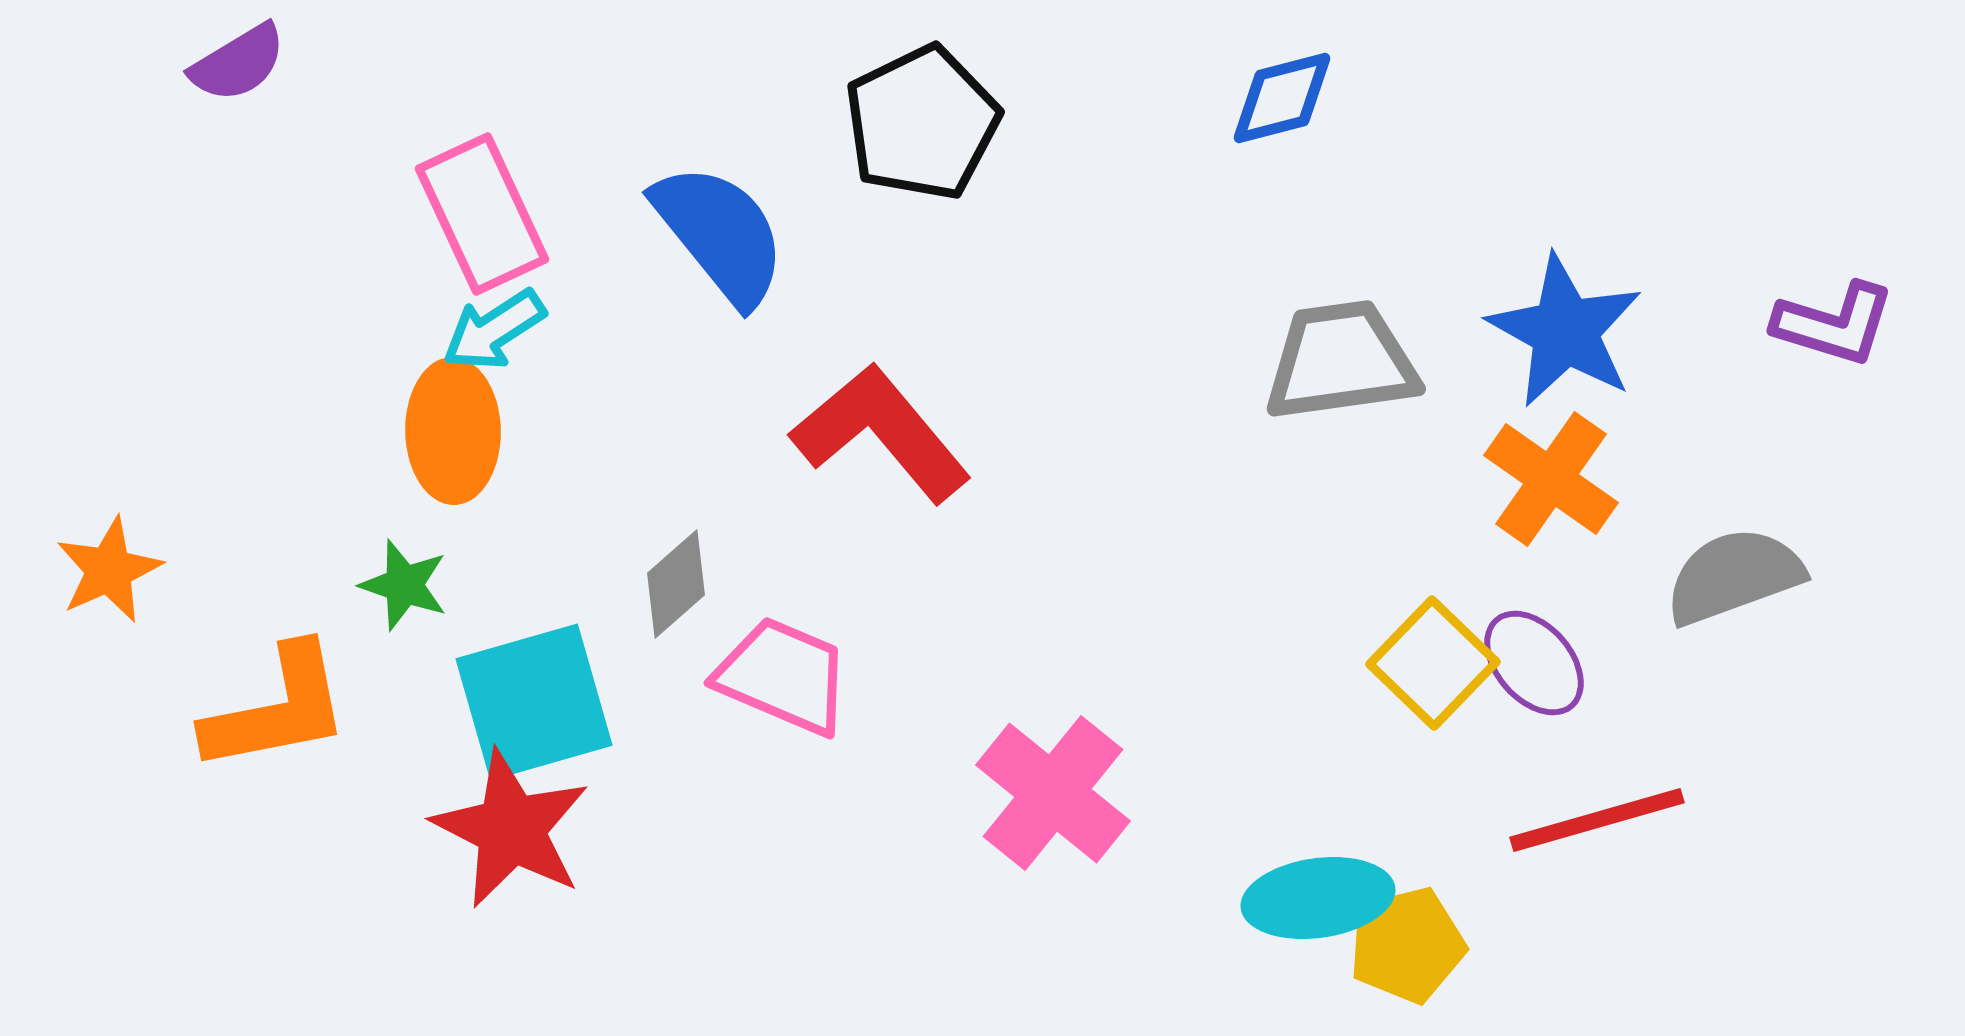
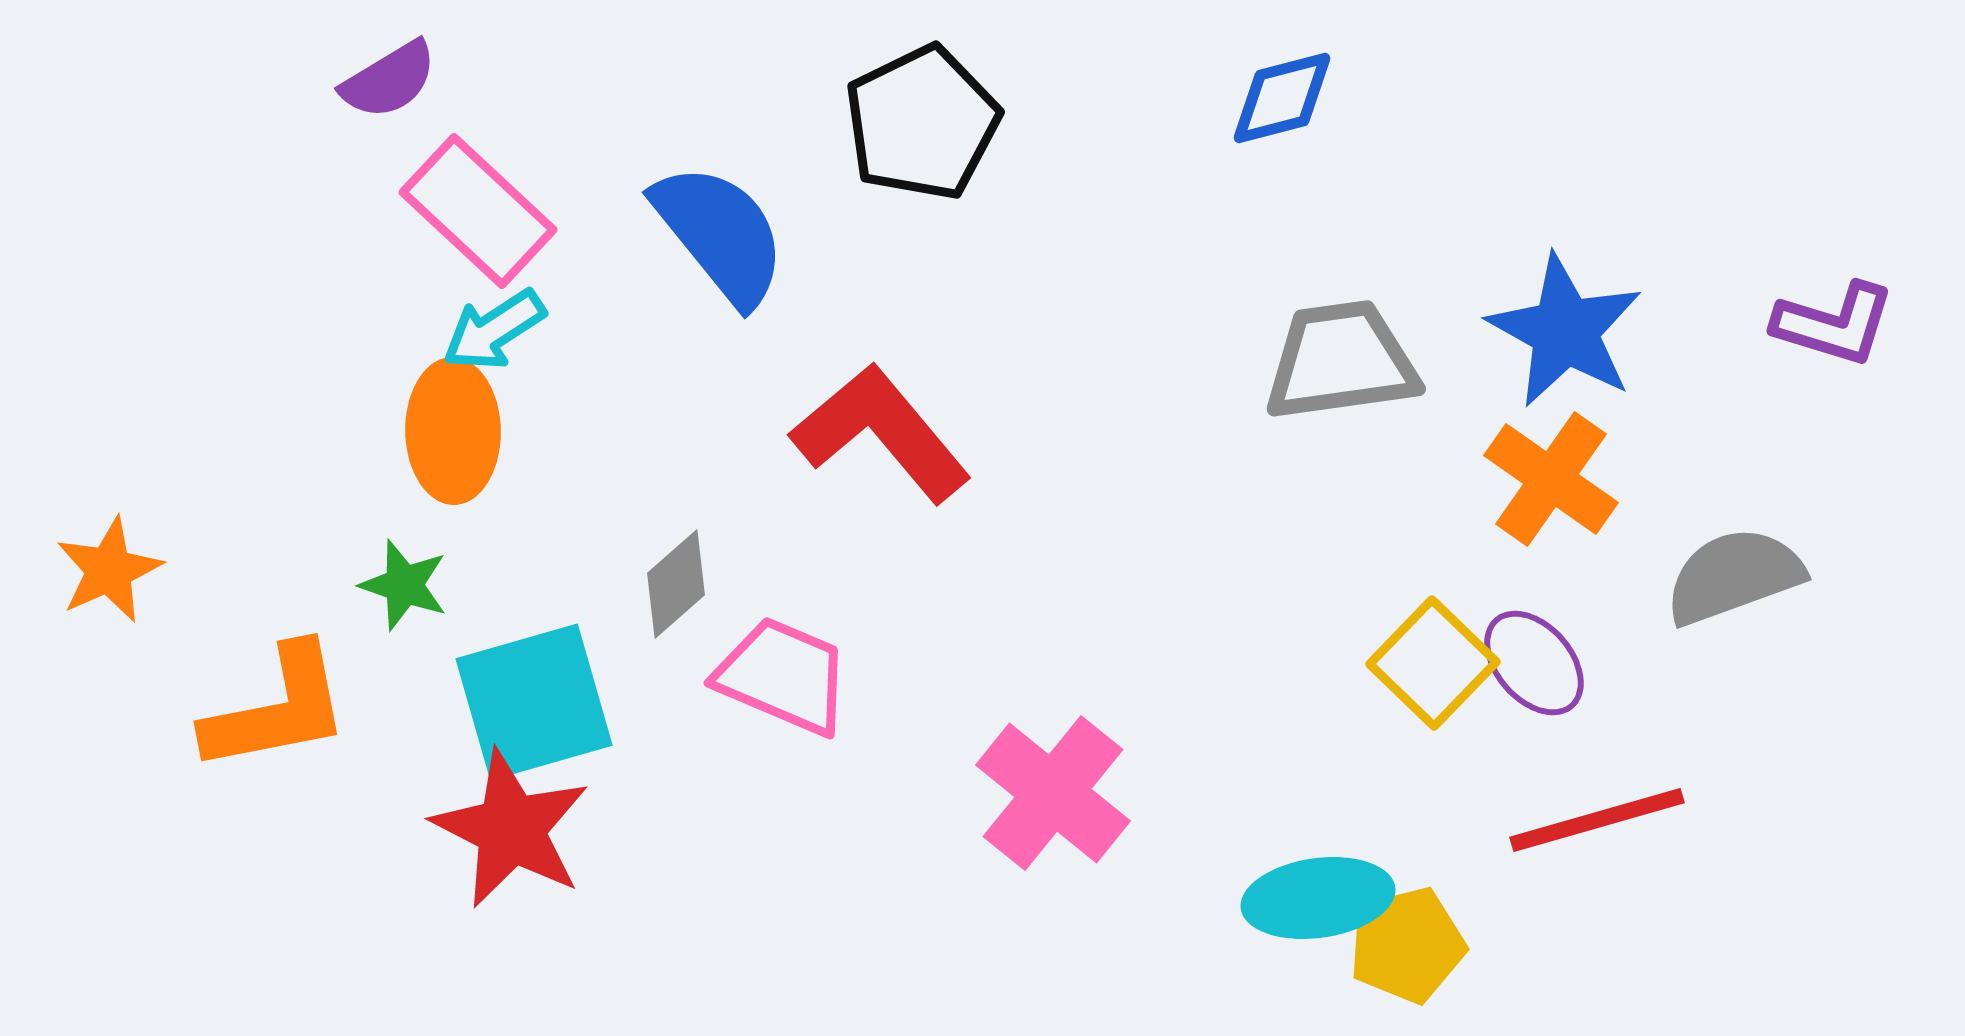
purple semicircle: moved 151 px right, 17 px down
pink rectangle: moved 4 px left, 3 px up; rotated 22 degrees counterclockwise
